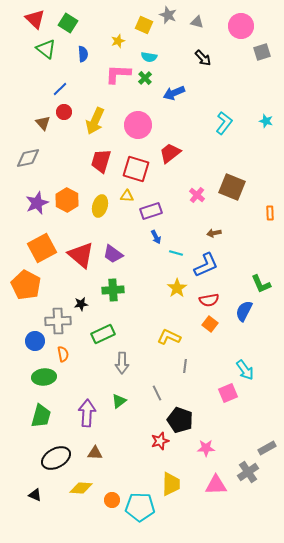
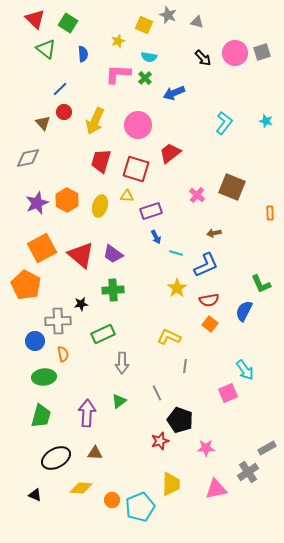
pink circle at (241, 26): moved 6 px left, 27 px down
pink triangle at (216, 485): moved 4 px down; rotated 10 degrees counterclockwise
cyan pentagon at (140, 507): rotated 24 degrees counterclockwise
